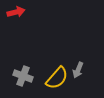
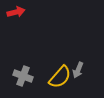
yellow semicircle: moved 3 px right, 1 px up
